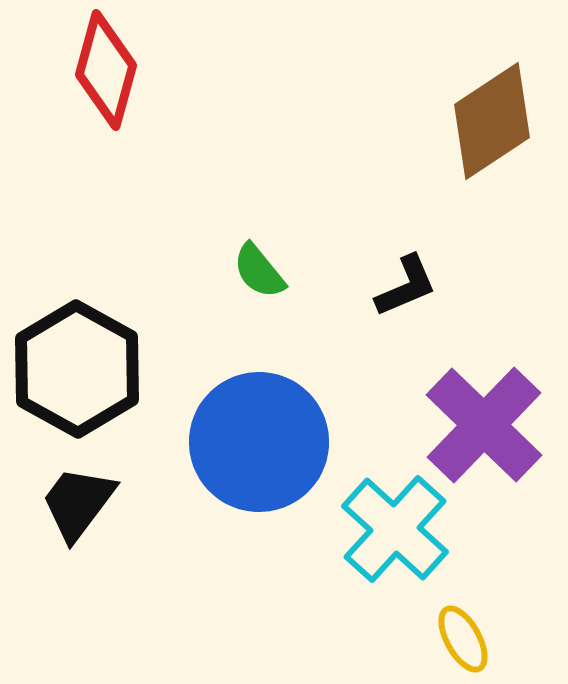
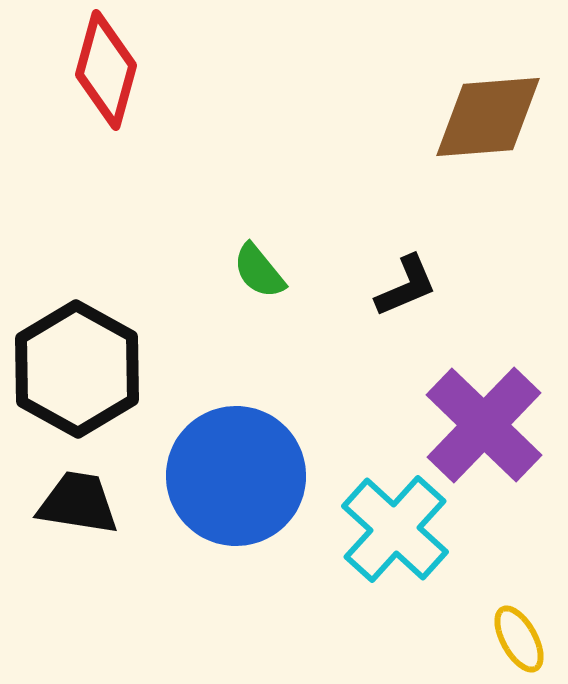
brown diamond: moved 4 px left, 4 px up; rotated 29 degrees clockwise
blue circle: moved 23 px left, 34 px down
black trapezoid: rotated 62 degrees clockwise
yellow ellipse: moved 56 px right
